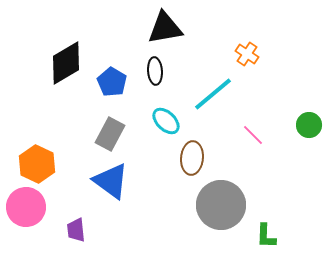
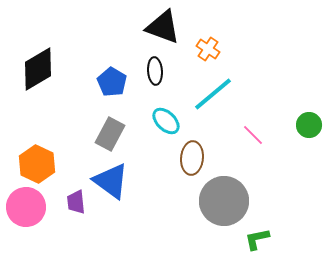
black triangle: moved 2 px left, 1 px up; rotated 30 degrees clockwise
orange cross: moved 39 px left, 5 px up
black diamond: moved 28 px left, 6 px down
gray circle: moved 3 px right, 4 px up
purple trapezoid: moved 28 px up
green L-shape: moved 9 px left, 3 px down; rotated 76 degrees clockwise
